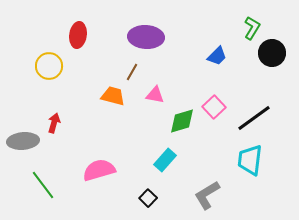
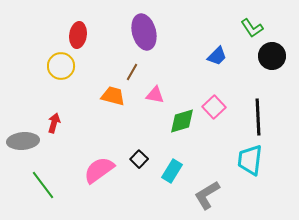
green L-shape: rotated 115 degrees clockwise
purple ellipse: moved 2 px left, 5 px up; rotated 72 degrees clockwise
black circle: moved 3 px down
yellow circle: moved 12 px right
black line: moved 4 px right, 1 px up; rotated 57 degrees counterclockwise
cyan rectangle: moved 7 px right, 11 px down; rotated 10 degrees counterclockwise
pink semicircle: rotated 20 degrees counterclockwise
black square: moved 9 px left, 39 px up
